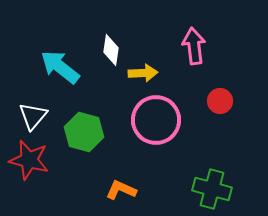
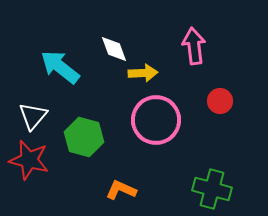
white diamond: moved 3 px right, 1 px up; rotated 28 degrees counterclockwise
green hexagon: moved 5 px down
